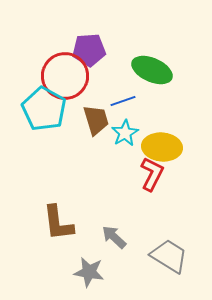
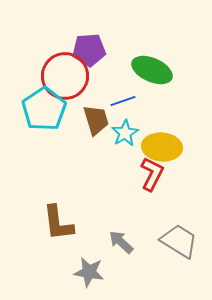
cyan pentagon: rotated 9 degrees clockwise
gray arrow: moved 7 px right, 5 px down
gray trapezoid: moved 10 px right, 15 px up
